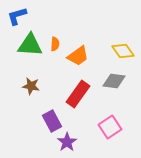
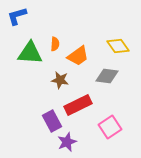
green triangle: moved 8 px down
yellow diamond: moved 5 px left, 5 px up
gray diamond: moved 7 px left, 5 px up
brown star: moved 29 px right, 6 px up
red rectangle: moved 11 px down; rotated 28 degrees clockwise
purple star: rotated 12 degrees clockwise
